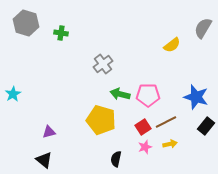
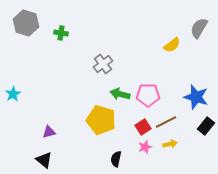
gray semicircle: moved 4 px left
